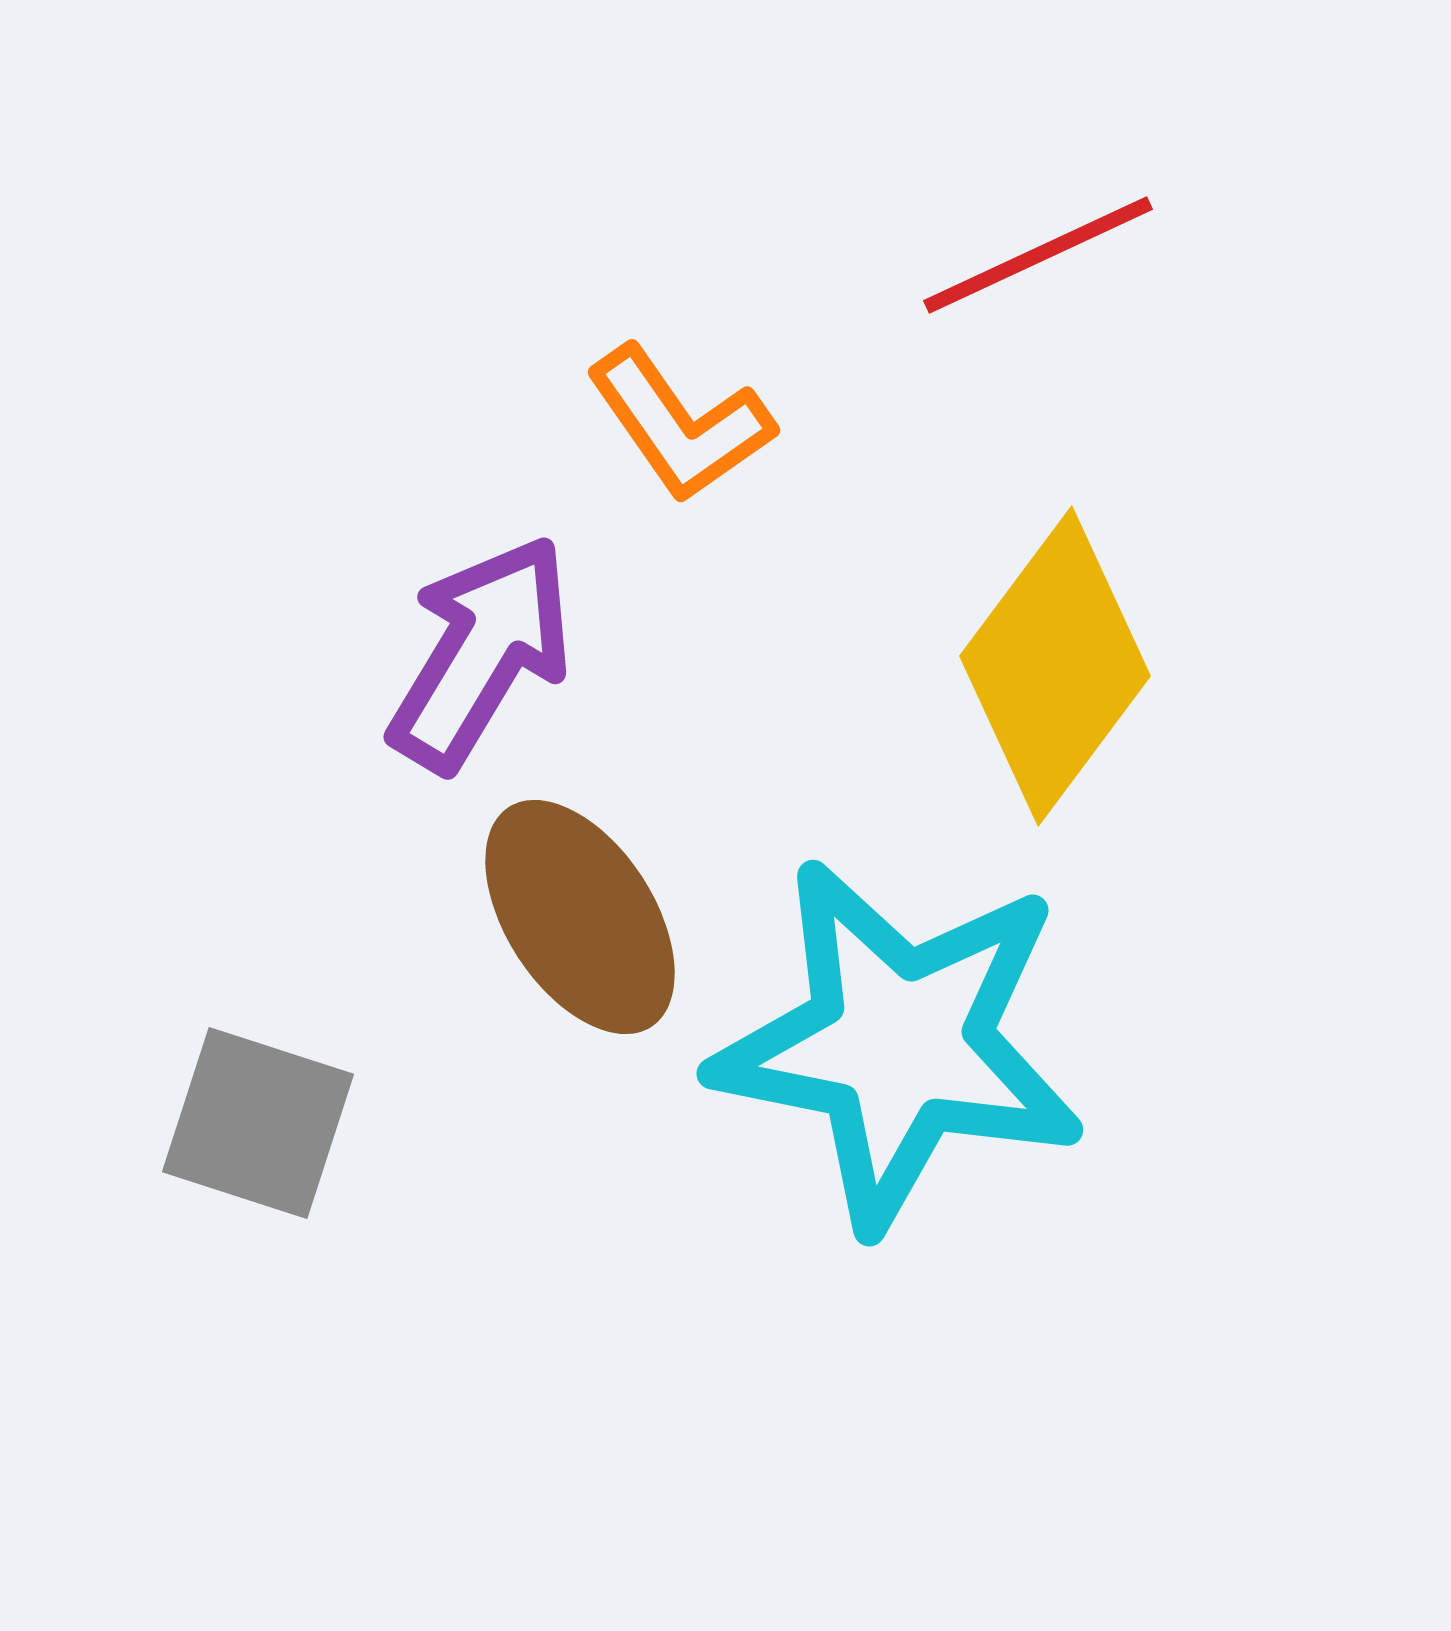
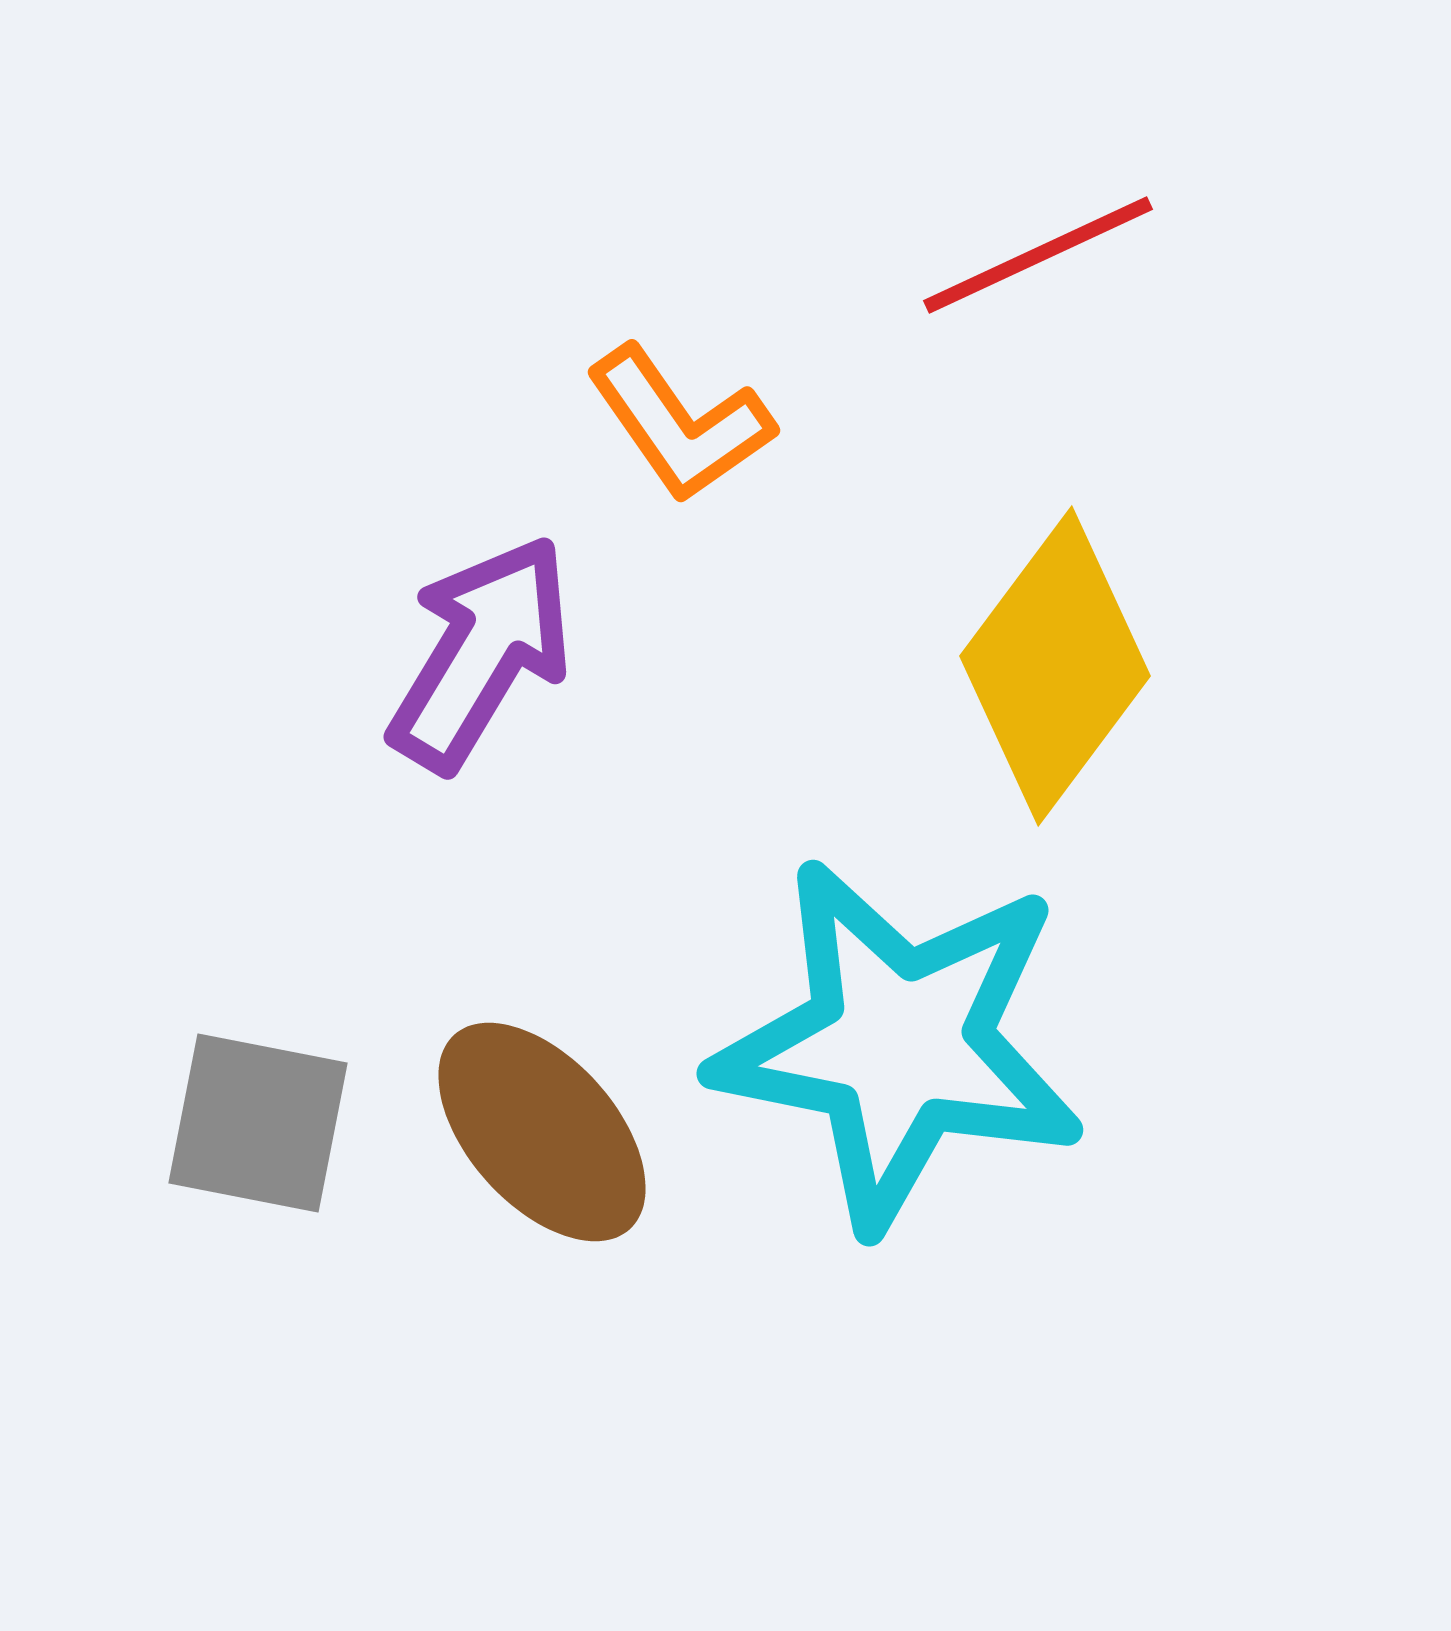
brown ellipse: moved 38 px left, 215 px down; rotated 9 degrees counterclockwise
gray square: rotated 7 degrees counterclockwise
